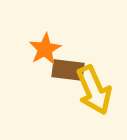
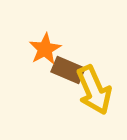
brown rectangle: rotated 16 degrees clockwise
